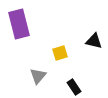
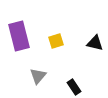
purple rectangle: moved 12 px down
black triangle: moved 1 px right, 2 px down
yellow square: moved 4 px left, 12 px up
